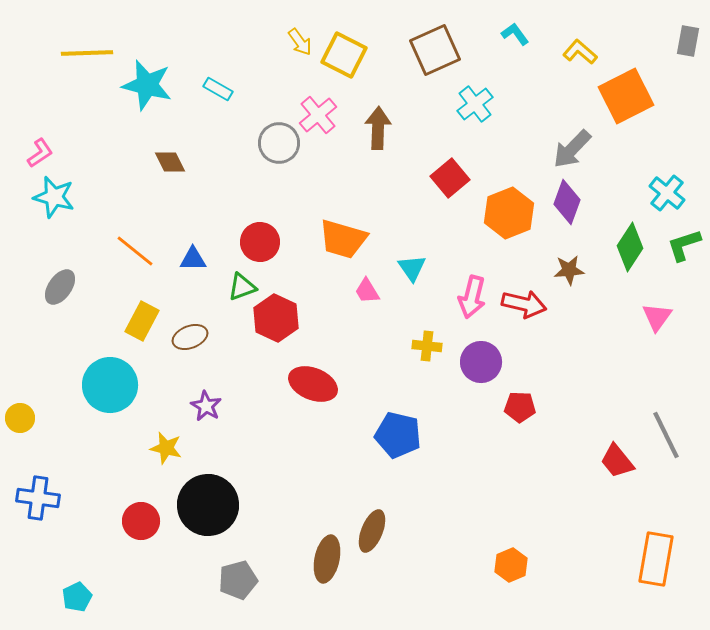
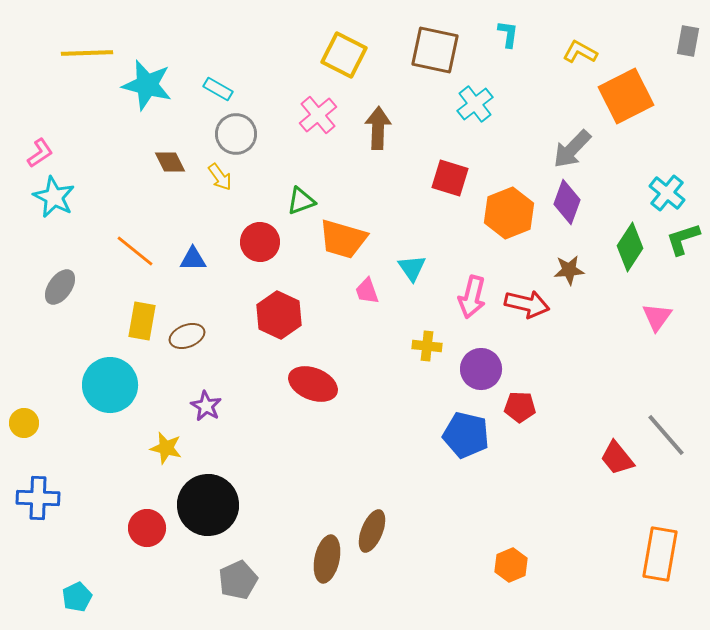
cyan L-shape at (515, 34): moved 7 px left; rotated 44 degrees clockwise
yellow arrow at (300, 42): moved 80 px left, 135 px down
brown square at (435, 50): rotated 36 degrees clockwise
yellow L-shape at (580, 52): rotated 12 degrees counterclockwise
gray circle at (279, 143): moved 43 px left, 9 px up
red square at (450, 178): rotated 33 degrees counterclockwise
cyan star at (54, 197): rotated 12 degrees clockwise
green L-shape at (684, 245): moved 1 px left, 6 px up
green triangle at (242, 287): moved 59 px right, 86 px up
pink trapezoid at (367, 291): rotated 12 degrees clockwise
red arrow at (524, 304): moved 3 px right
red hexagon at (276, 318): moved 3 px right, 3 px up
yellow rectangle at (142, 321): rotated 18 degrees counterclockwise
brown ellipse at (190, 337): moved 3 px left, 1 px up
purple circle at (481, 362): moved 7 px down
yellow circle at (20, 418): moved 4 px right, 5 px down
blue pentagon at (398, 435): moved 68 px right
gray line at (666, 435): rotated 15 degrees counterclockwise
red trapezoid at (617, 461): moved 3 px up
blue cross at (38, 498): rotated 6 degrees counterclockwise
red circle at (141, 521): moved 6 px right, 7 px down
orange rectangle at (656, 559): moved 4 px right, 5 px up
gray pentagon at (238, 580): rotated 9 degrees counterclockwise
